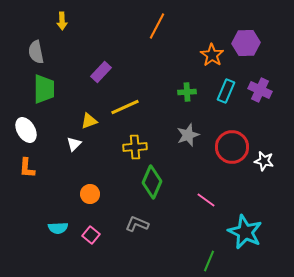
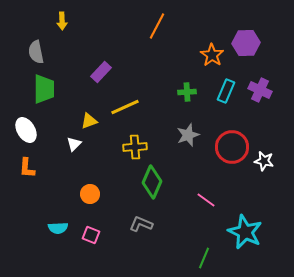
gray L-shape: moved 4 px right
pink square: rotated 18 degrees counterclockwise
green line: moved 5 px left, 3 px up
